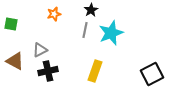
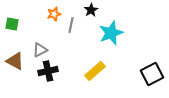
green square: moved 1 px right
gray line: moved 14 px left, 5 px up
yellow rectangle: rotated 30 degrees clockwise
